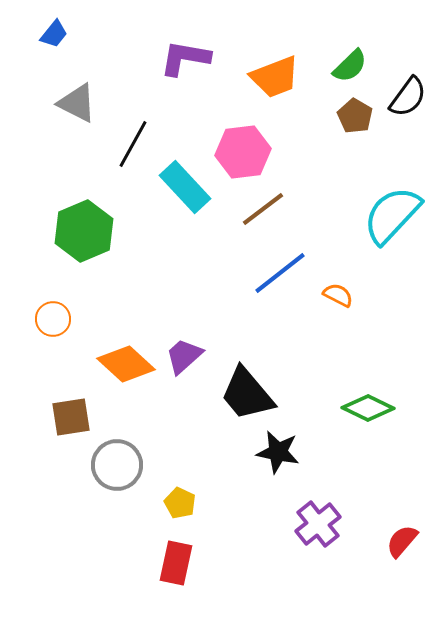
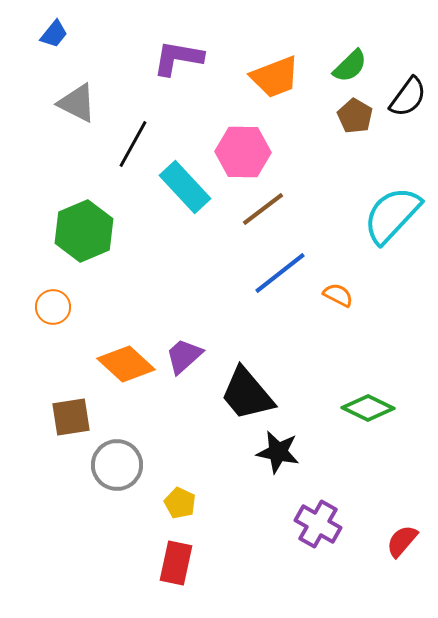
purple L-shape: moved 7 px left
pink hexagon: rotated 8 degrees clockwise
orange circle: moved 12 px up
purple cross: rotated 21 degrees counterclockwise
